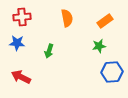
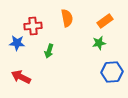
red cross: moved 11 px right, 9 px down
green star: moved 3 px up
